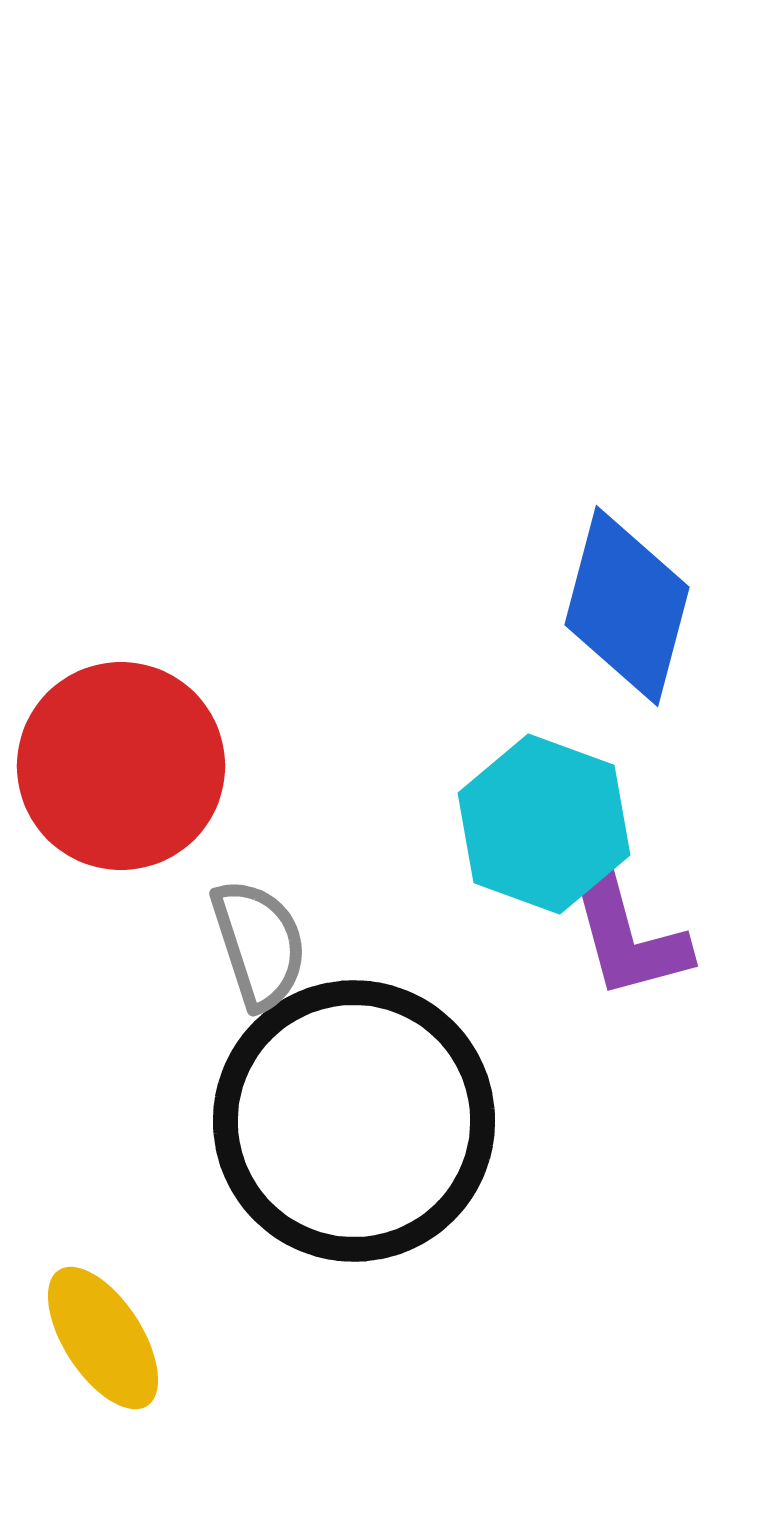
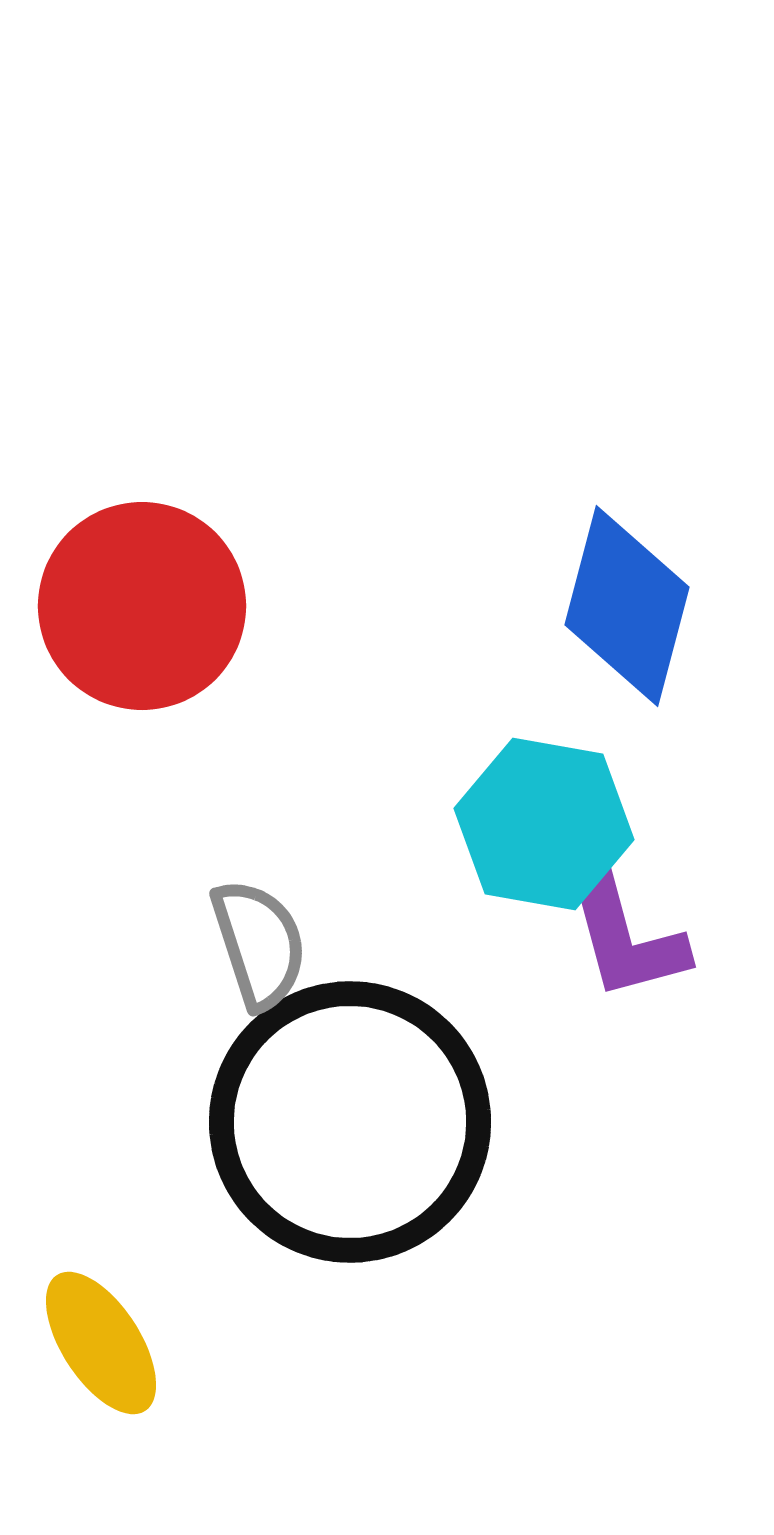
red circle: moved 21 px right, 160 px up
cyan hexagon: rotated 10 degrees counterclockwise
purple L-shape: moved 2 px left, 1 px down
black circle: moved 4 px left, 1 px down
yellow ellipse: moved 2 px left, 5 px down
